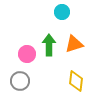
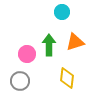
orange triangle: moved 1 px right, 2 px up
yellow diamond: moved 9 px left, 3 px up
